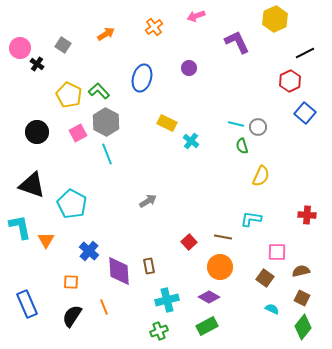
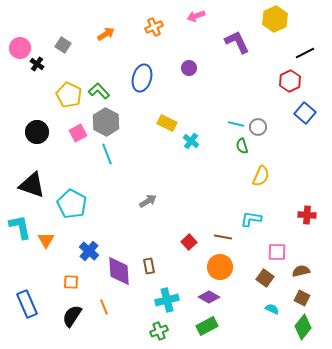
orange cross at (154, 27): rotated 12 degrees clockwise
